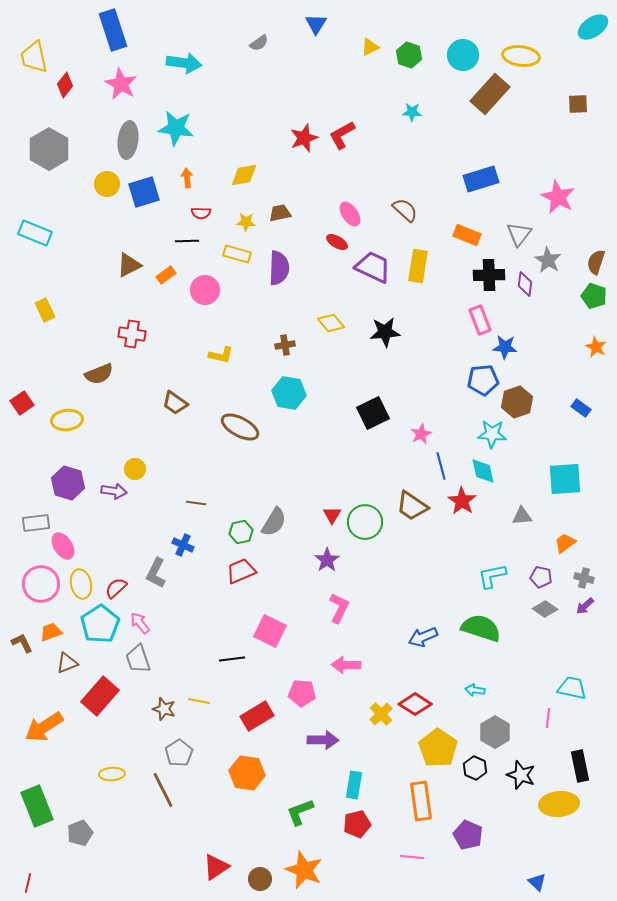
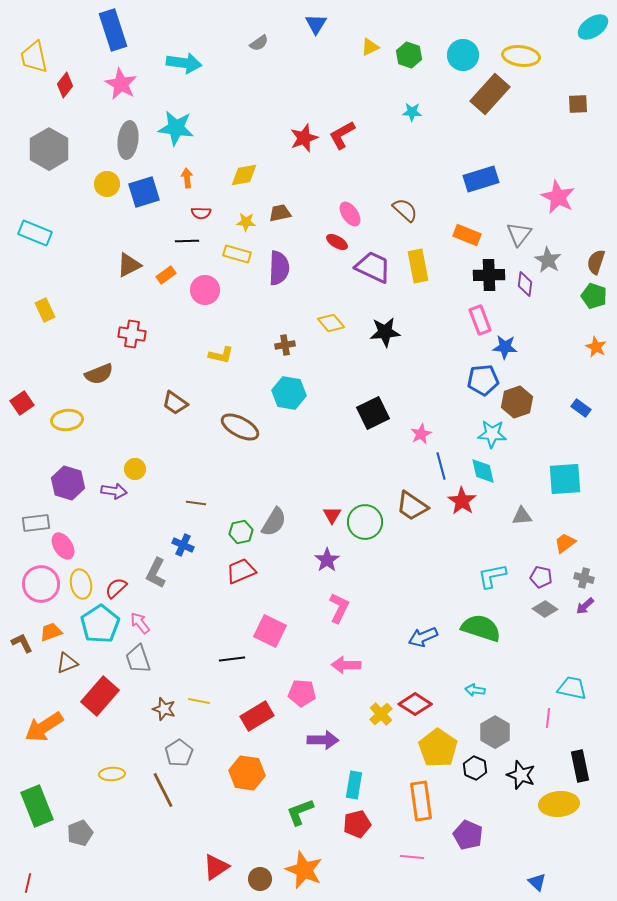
yellow rectangle at (418, 266): rotated 20 degrees counterclockwise
